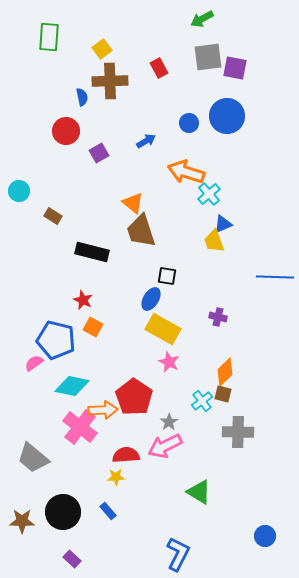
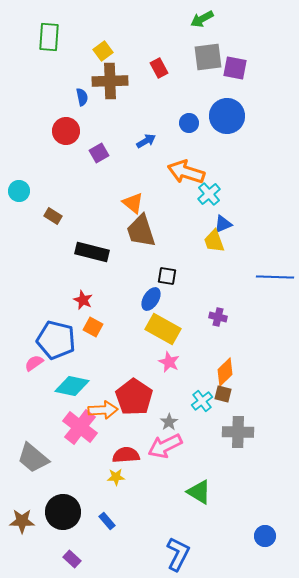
yellow square at (102, 49): moved 1 px right, 2 px down
blue rectangle at (108, 511): moved 1 px left, 10 px down
